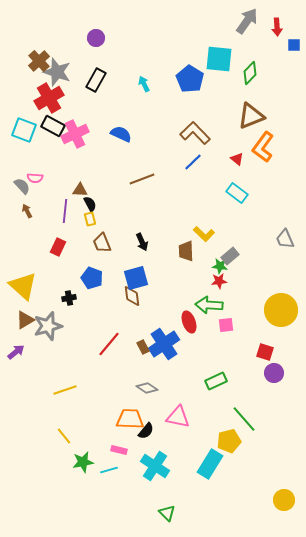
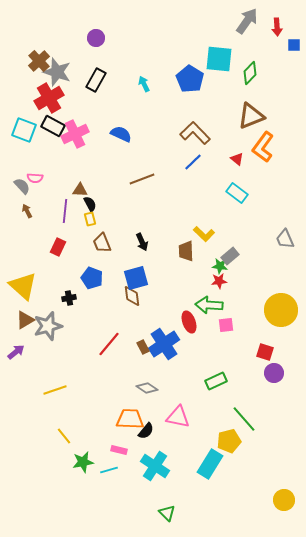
yellow line at (65, 390): moved 10 px left
